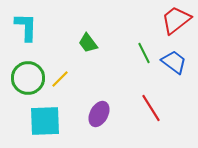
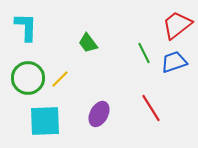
red trapezoid: moved 1 px right, 5 px down
blue trapezoid: rotated 56 degrees counterclockwise
